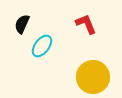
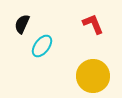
red L-shape: moved 7 px right
yellow circle: moved 1 px up
